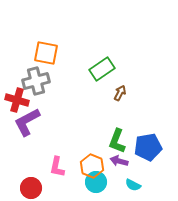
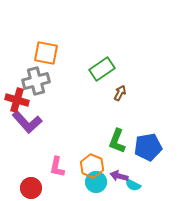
purple L-shape: rotated 104 degrees counterclockwise
purple arrow: moved 15 px down
